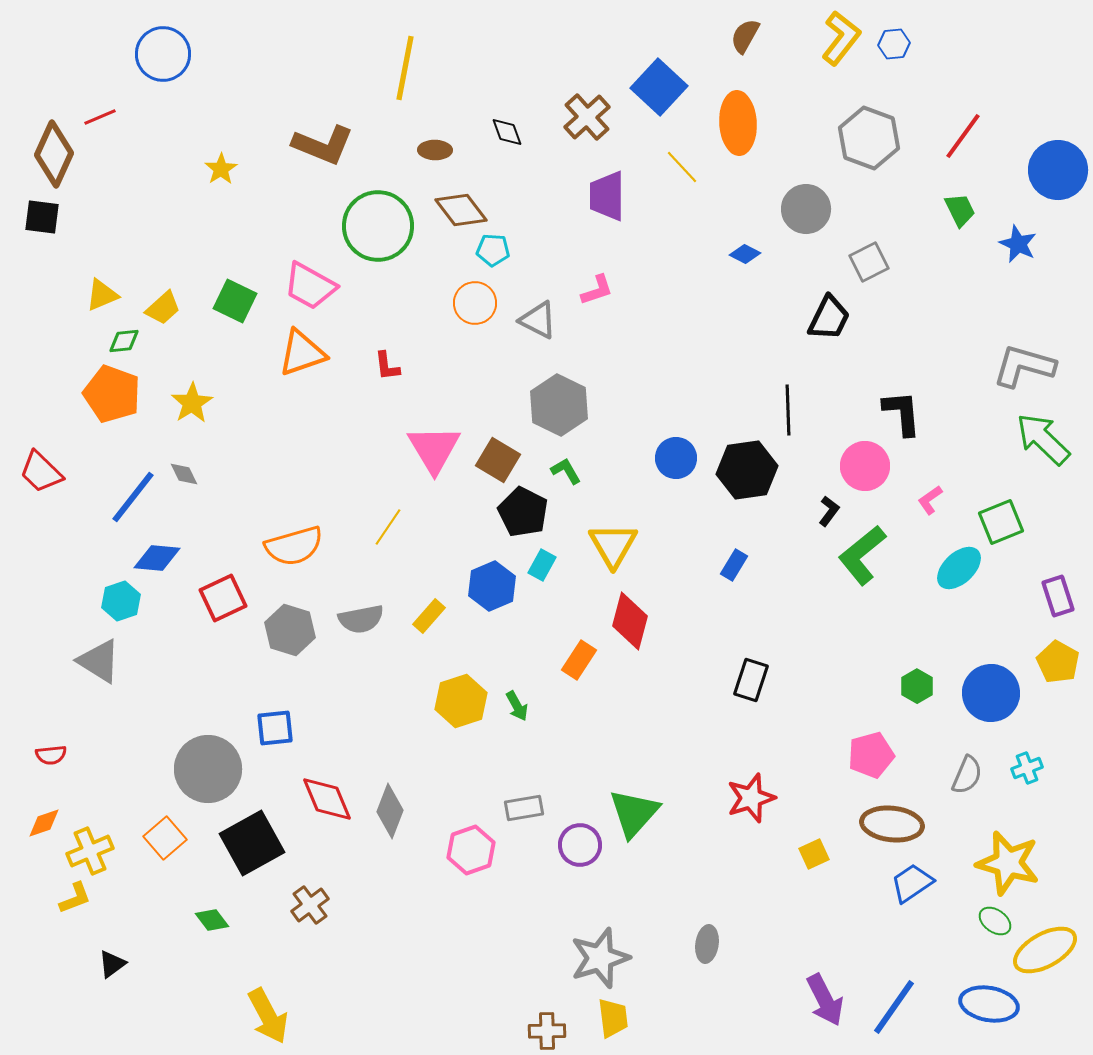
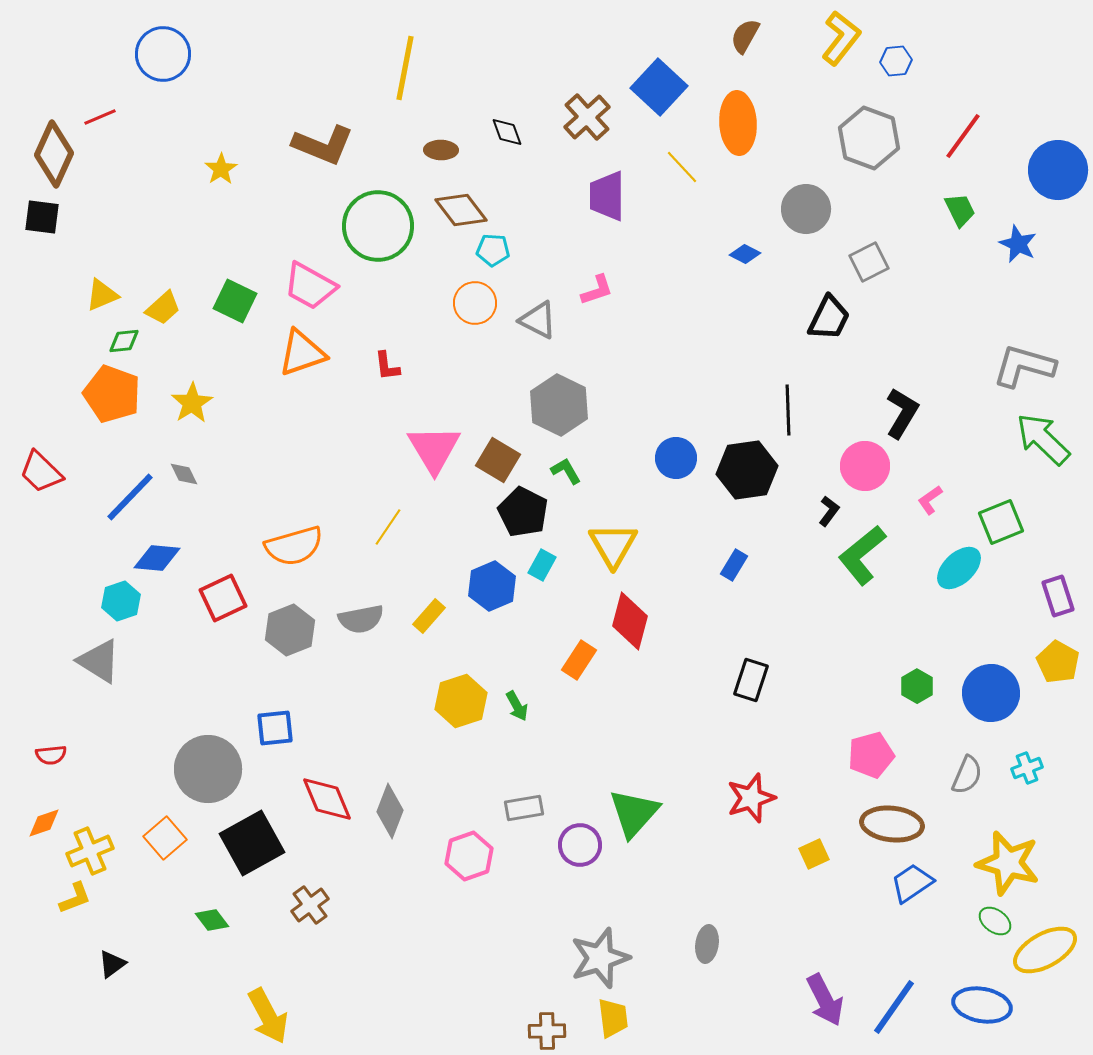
blue hexagon at (894, 44): moved 2 px right, 17 px down
brown ellipse at (435, 150): moved 6 px right
black L-shape at (902, 413): rotated 36 degrees clockwise
blue line at (133, 497): moved 3 px left; rotated 6 degrees clockwise
gray hexagon at (290, 630): rotated 21 degrees clockwise
pink hexagon at (471, 850): moved 2 px left, 6 px down
blue ellipse at (989, 1004): moved 7 px left, 1 px down
